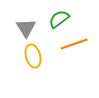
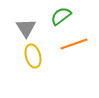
green semicircle: moved 2 px right, 3 px up
